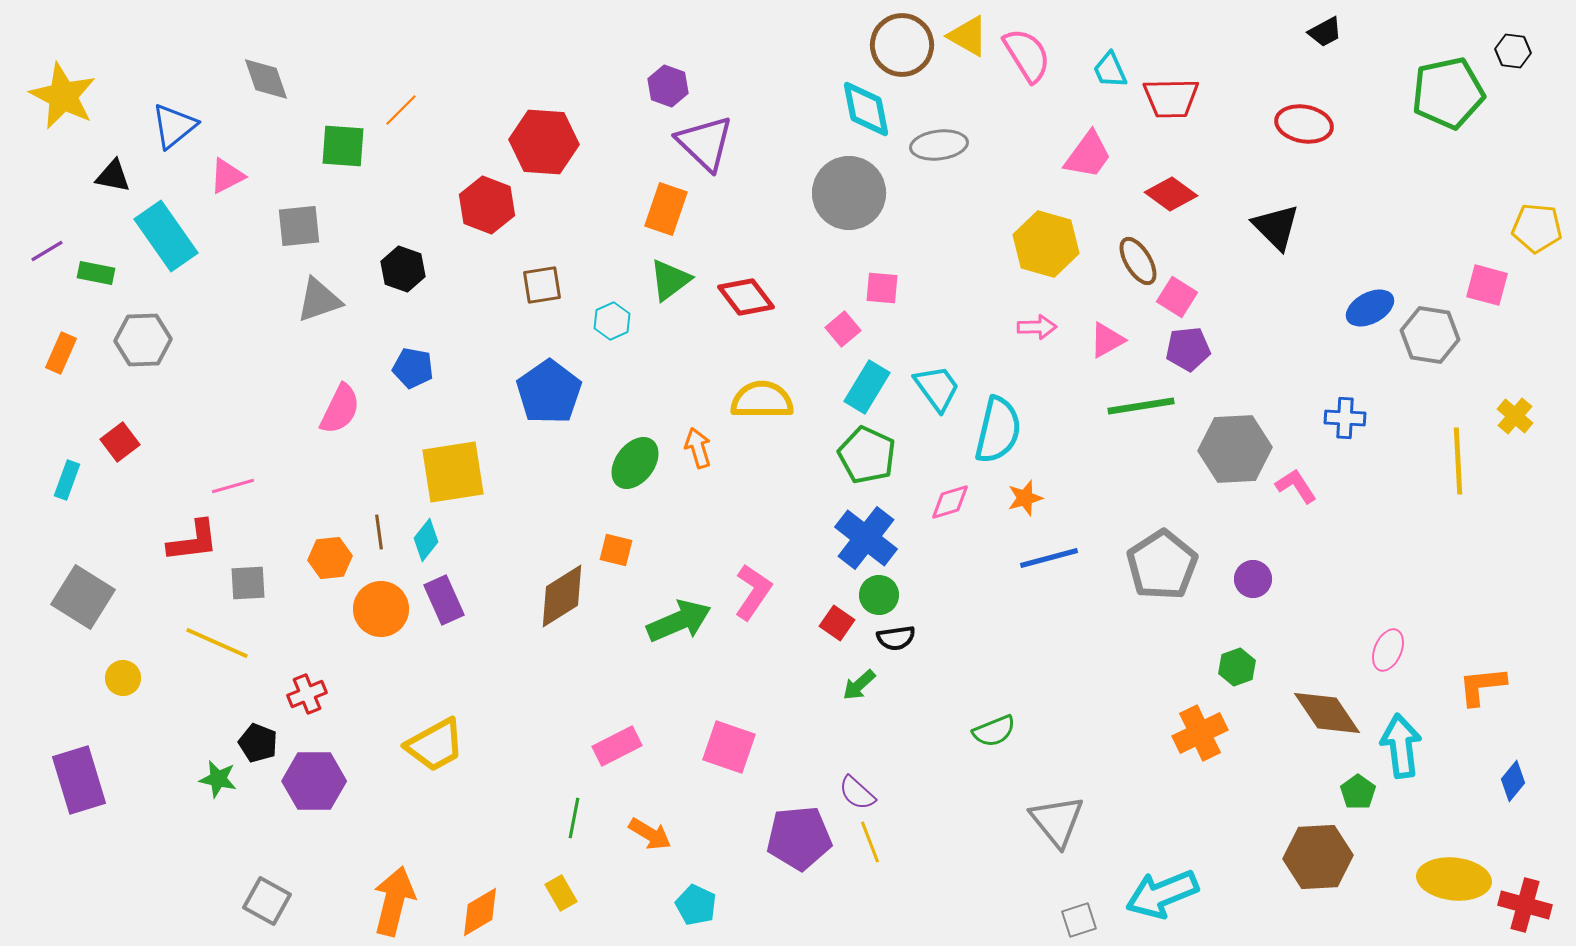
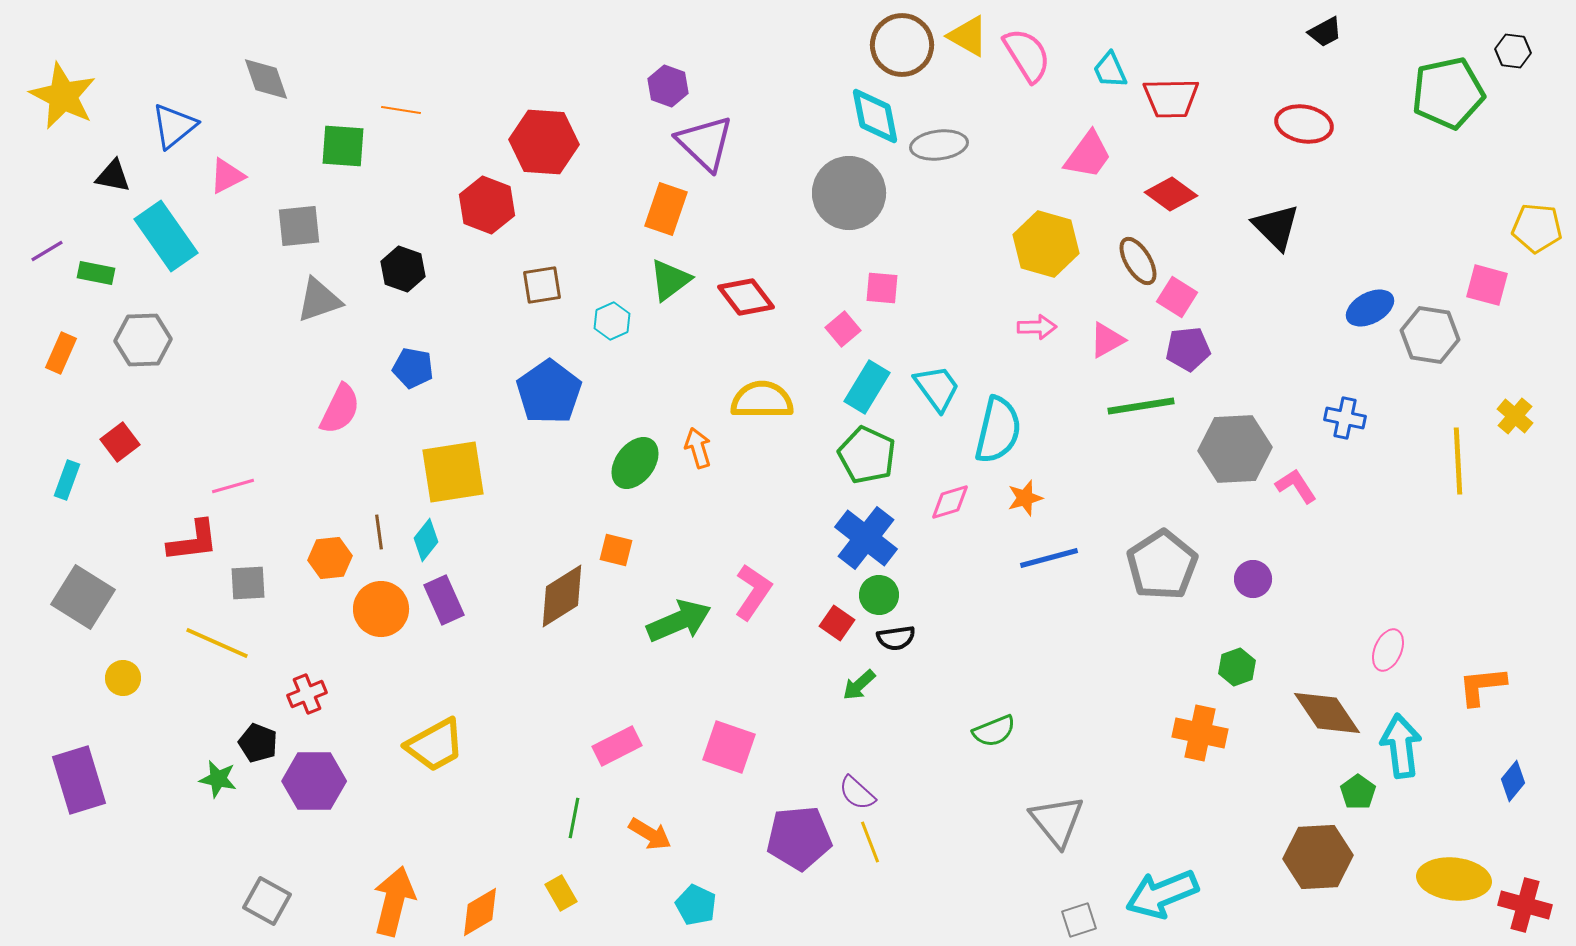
cyan diamond at (866, 109): moved 9 px right, 7 px down
orange line at (401, 110): rotated 54 degrees clockwise
blue cross at (1345, 418): rotated 9 degrees clockwise
orange cross at (1200, 733): rotated 38 degrees clockwise
